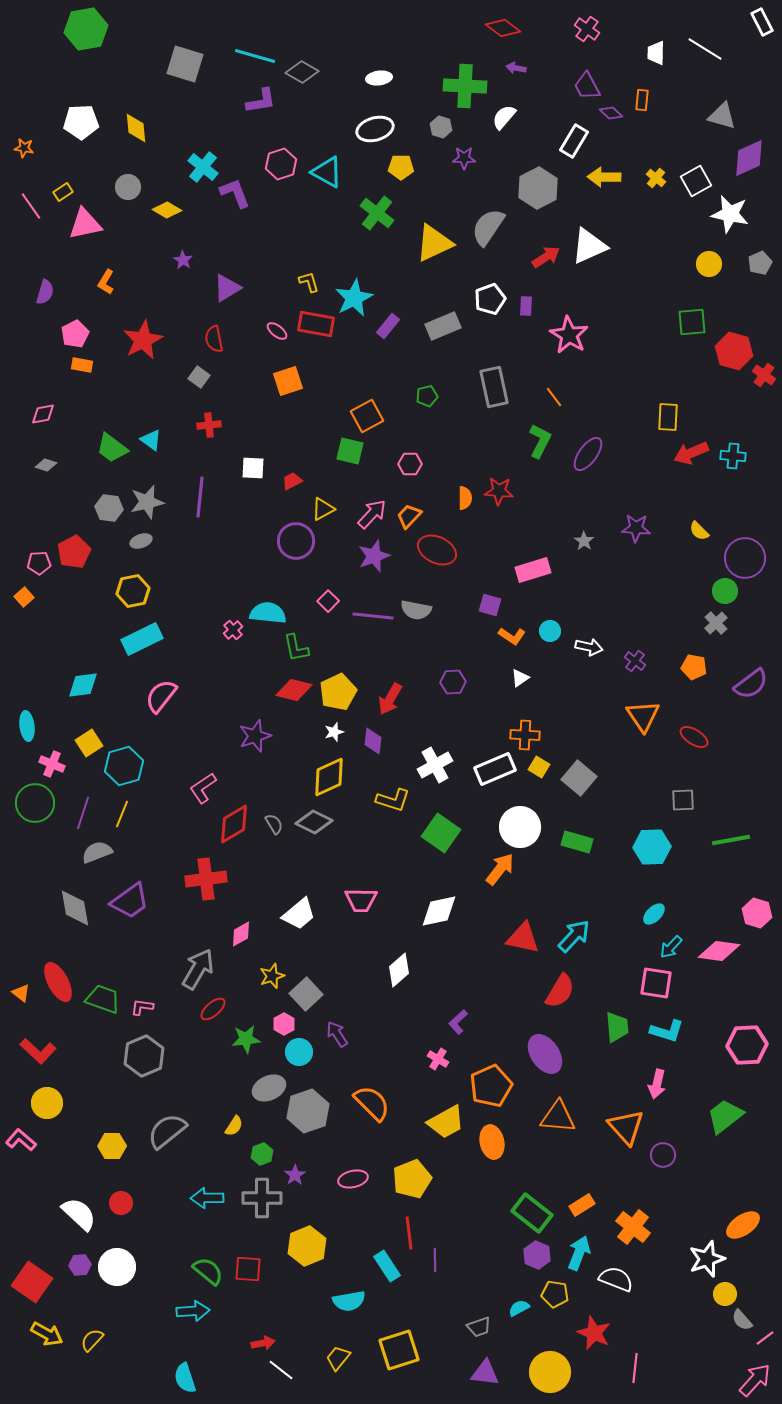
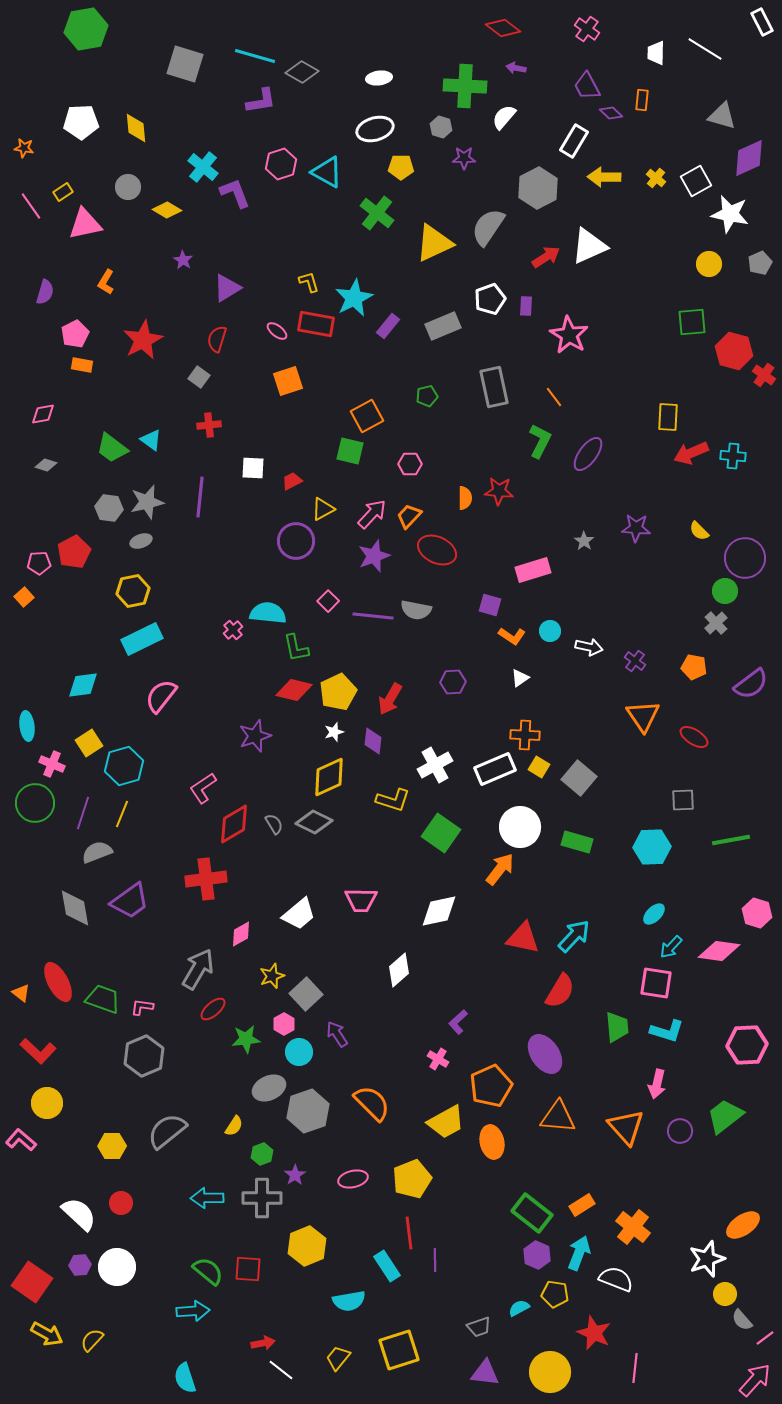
red semicircle at (214, 339): moved 3 px right; rotated 28 degrees clockwise
purple circle at (663, 1155): moved 17 px right, 24 px up
